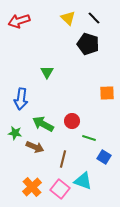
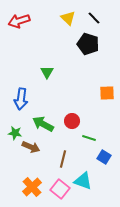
brown arrow: moved 4 px left
